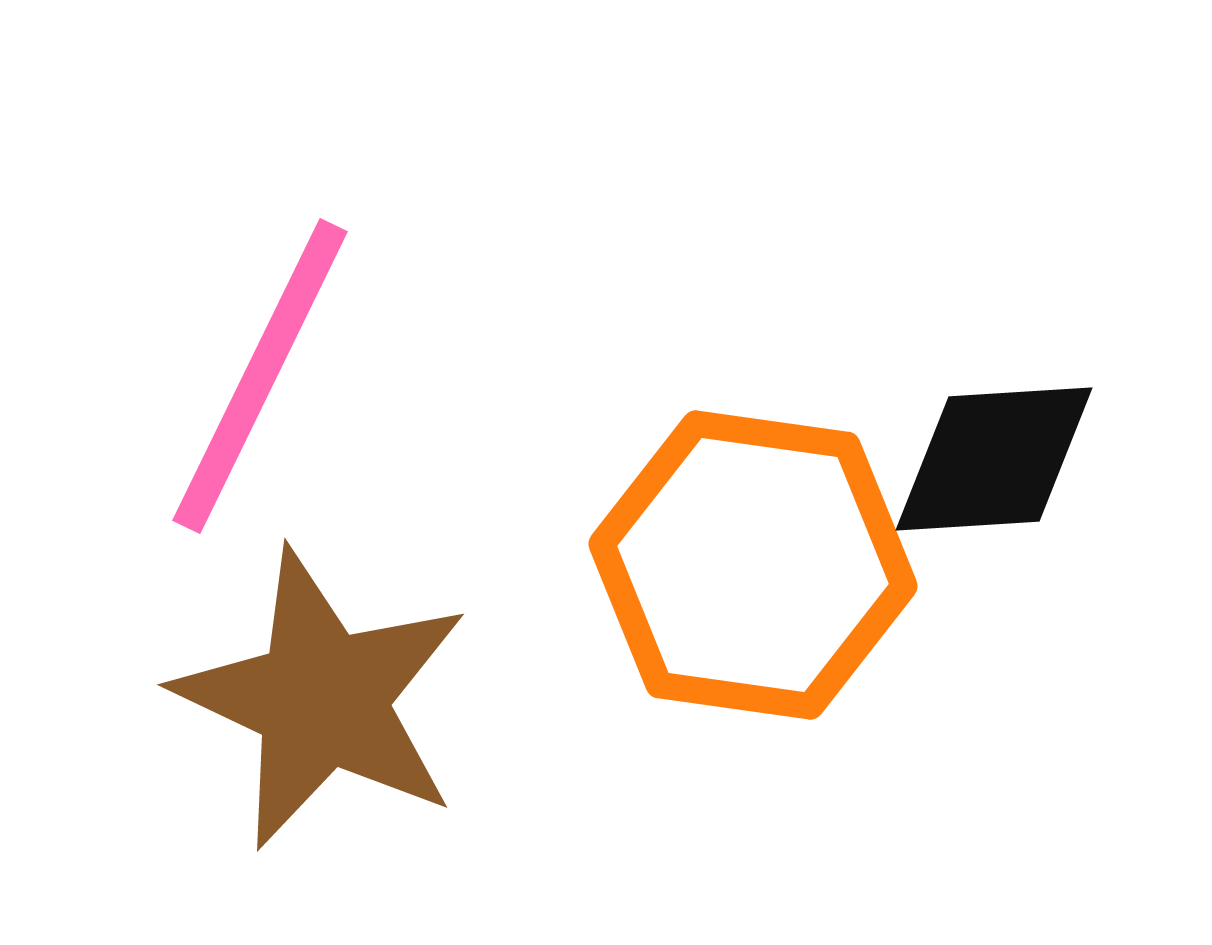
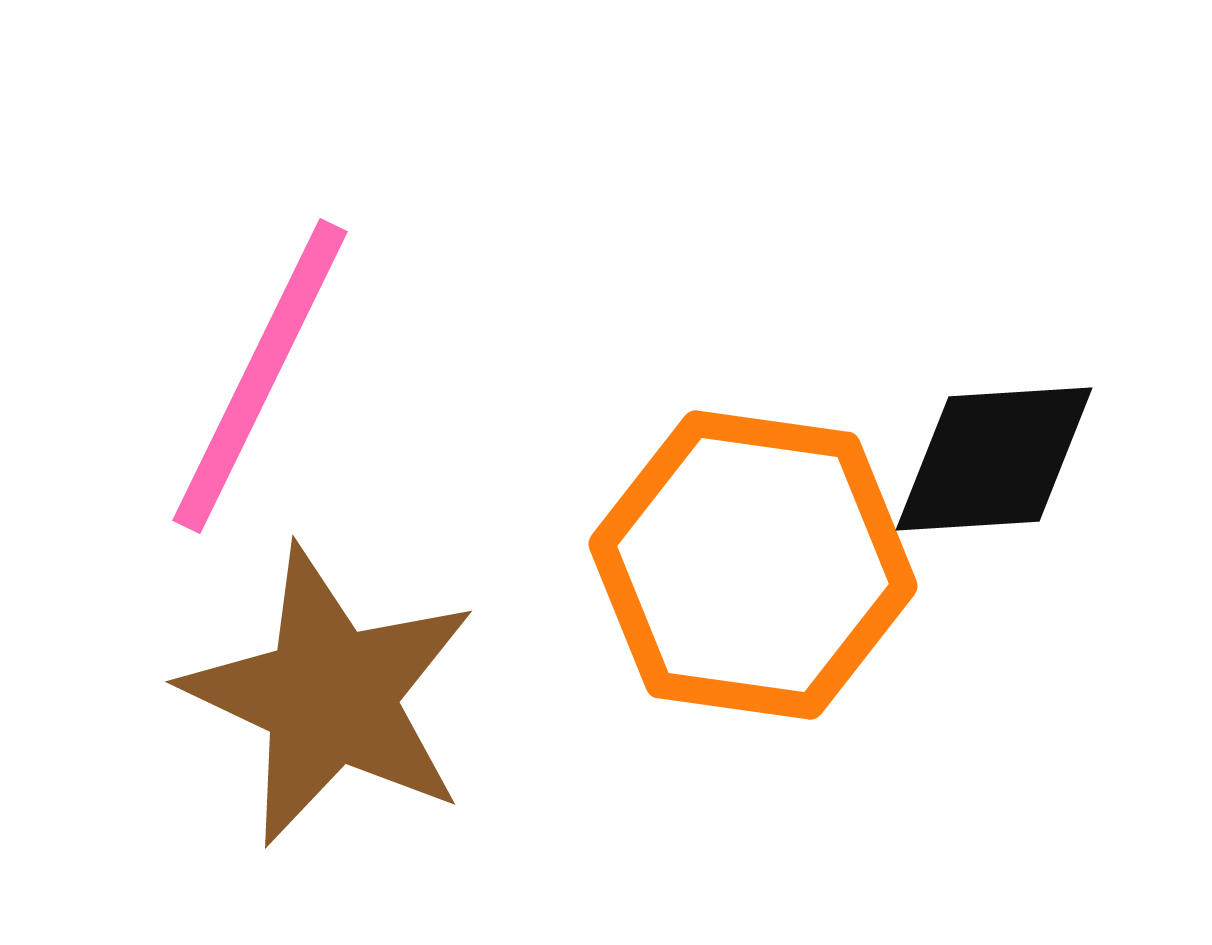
brown star: moved 8 px right, 3 px up
